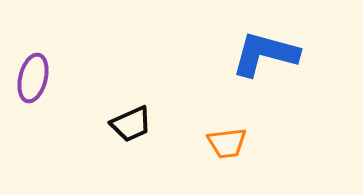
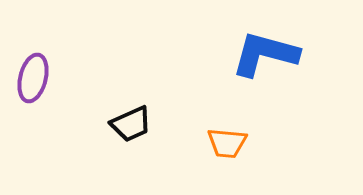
orange trapezoid: rotated 12 degrees clockwise
